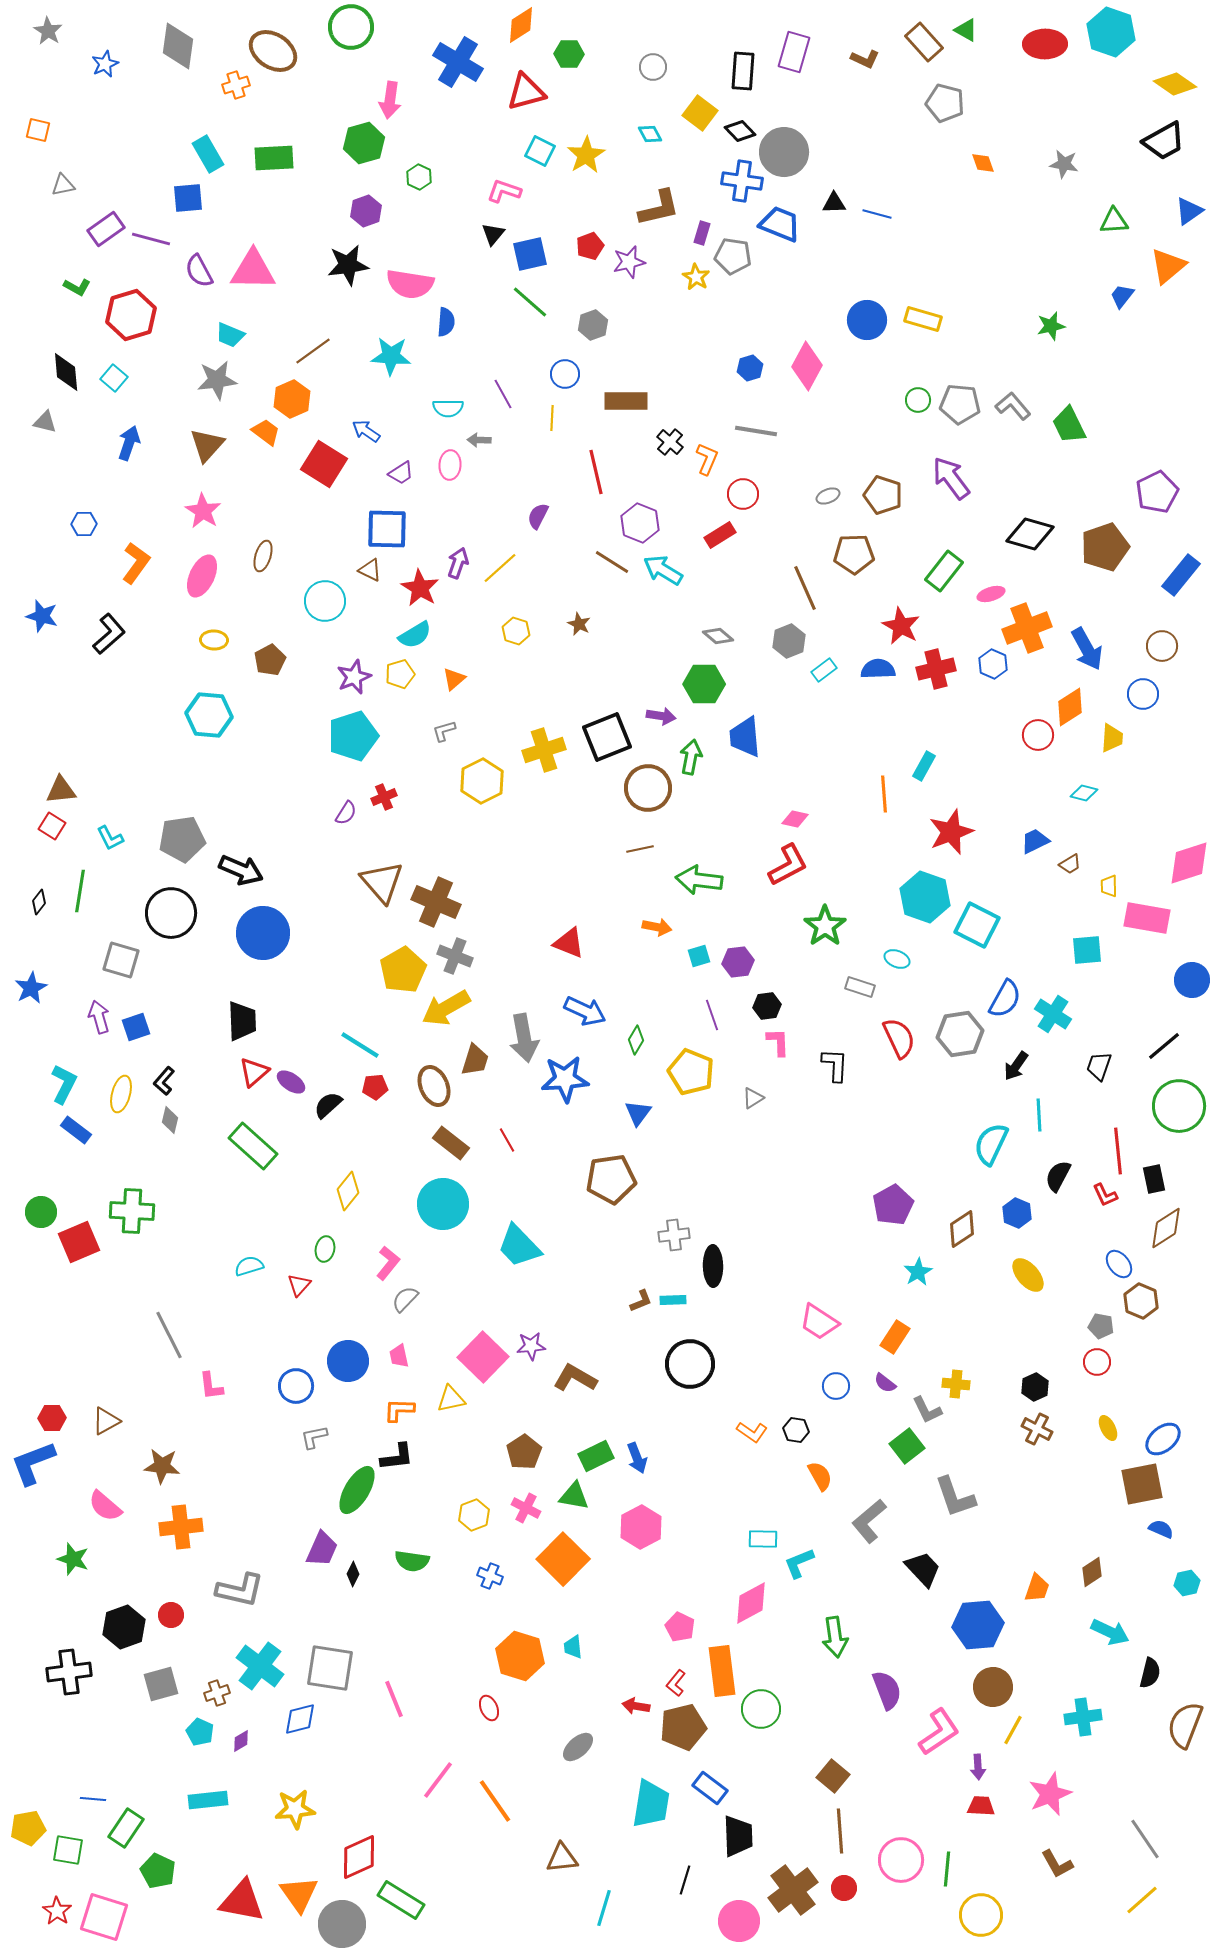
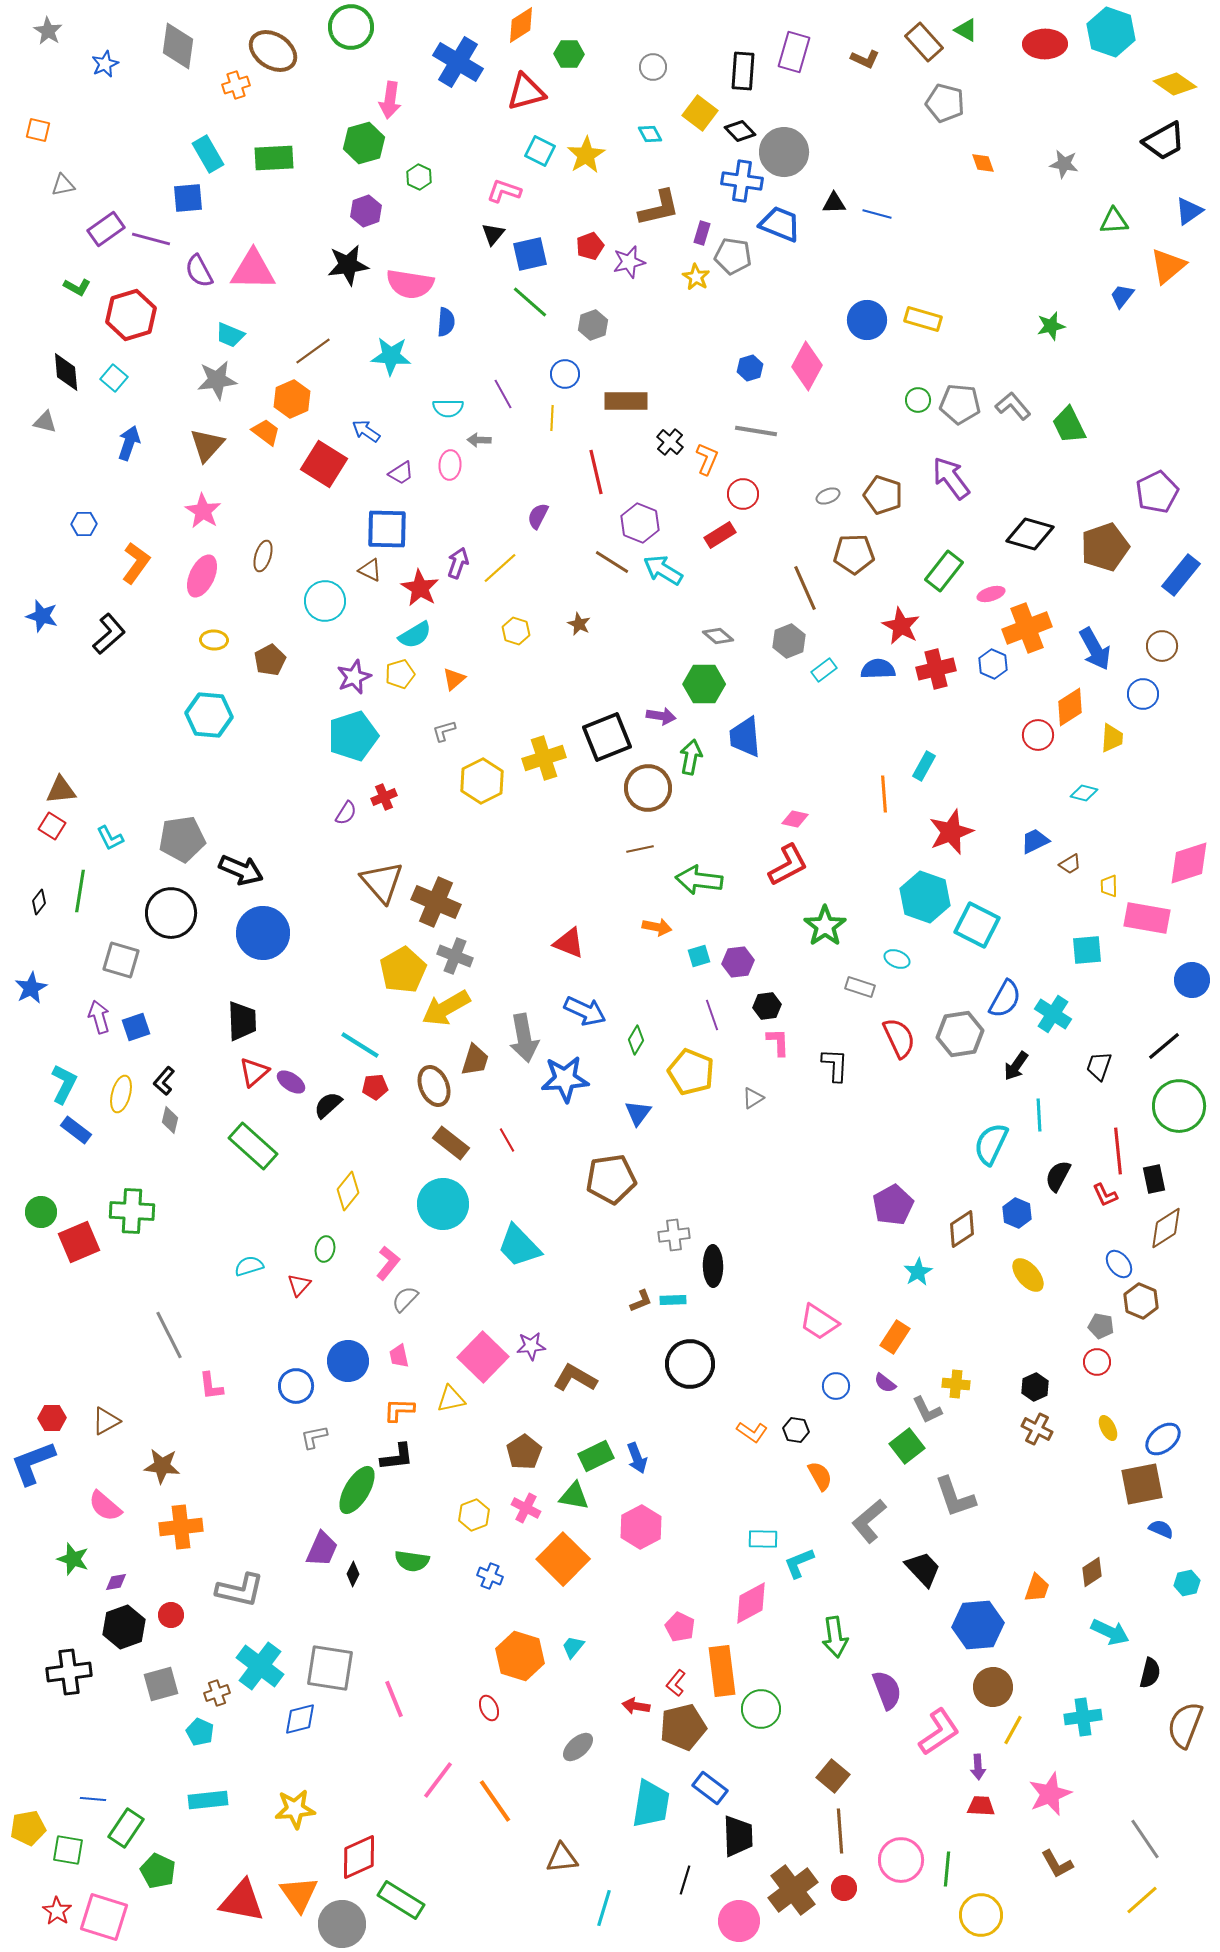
blue arrow at (1087, 649): moved 8 px right
yellow cross at (544, 750): moved 8 px down
cyan trapezoid at (573, 1647): rotated 45 degrees clockwise
purple diamond at (241, 1741): moved 125 px left, 159 px up; rotated 20 degrees clockwise
